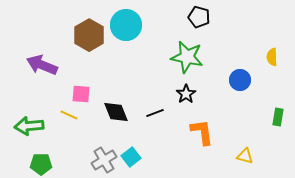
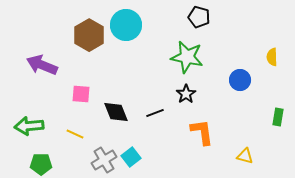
yellow line: moved 6 px right, 19 px down
